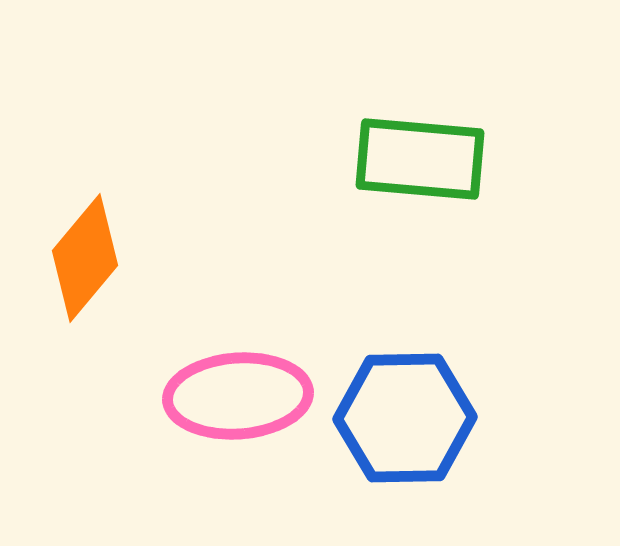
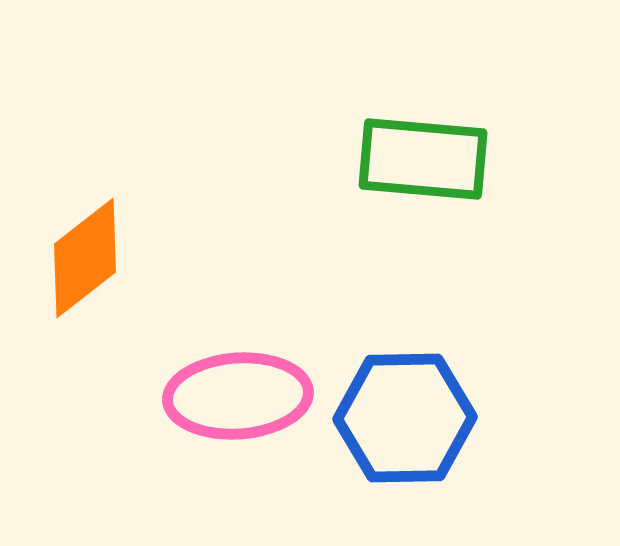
green rectangle: moved 3 px right
orange diamond: rotated 12 degrees clockwise
